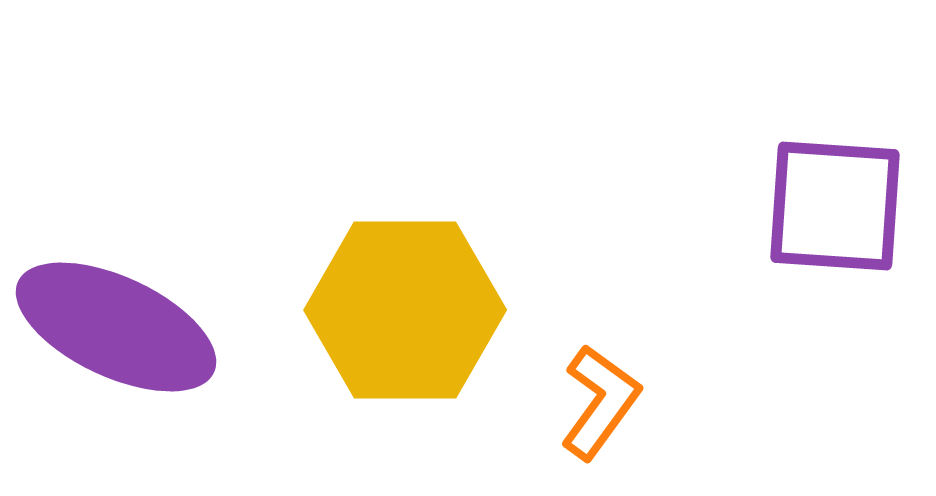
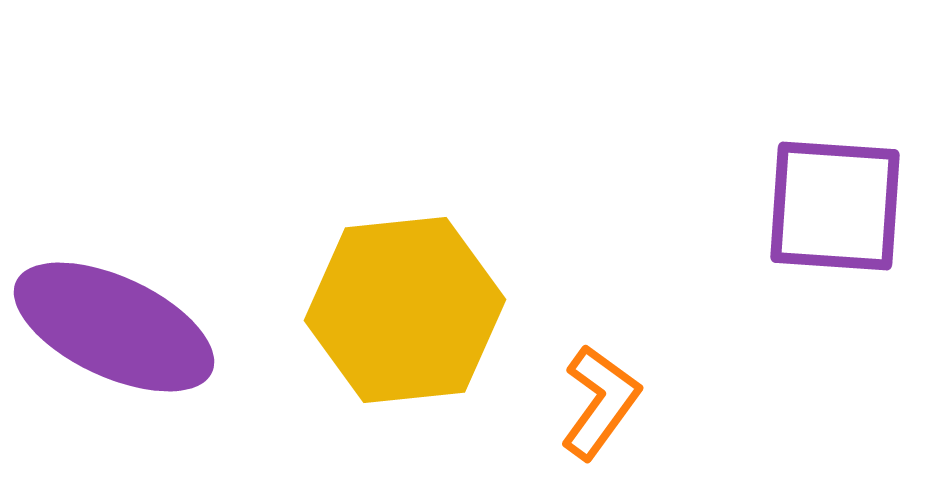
yellow hexagon: rotated 6 degrees counterclockwise
purple ellipse: moved 2 px left
